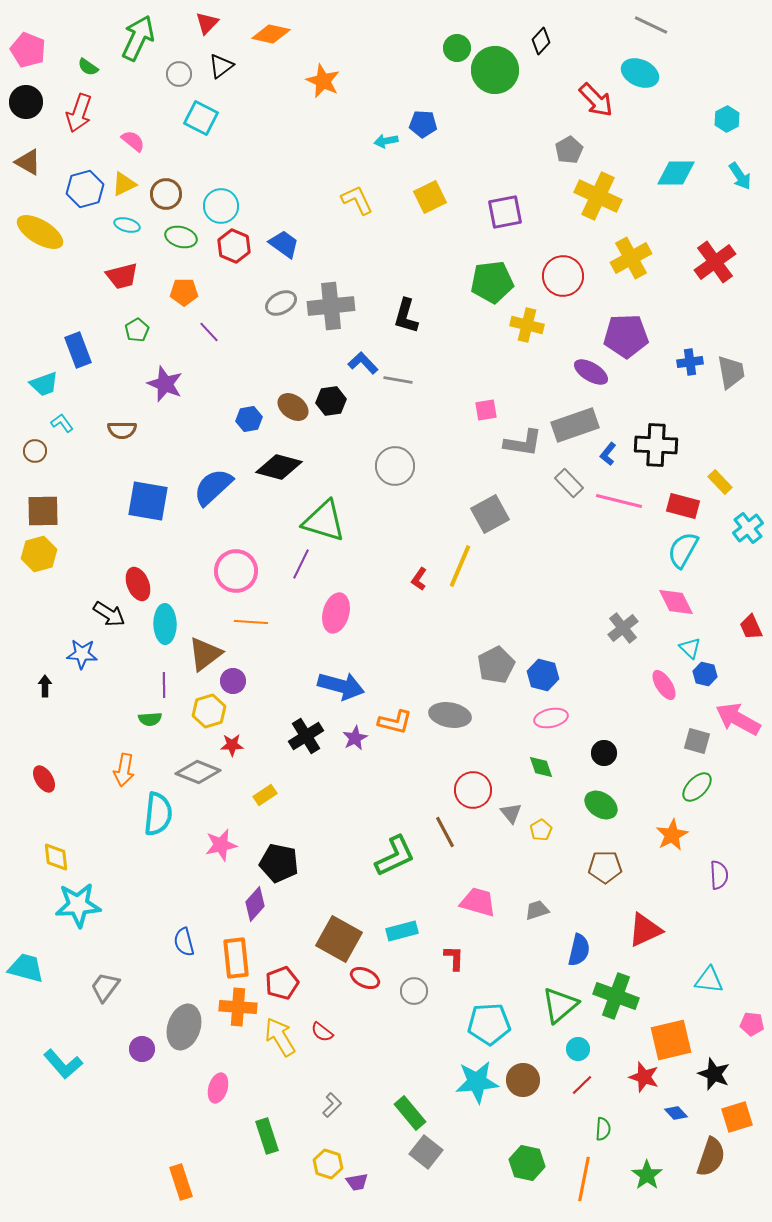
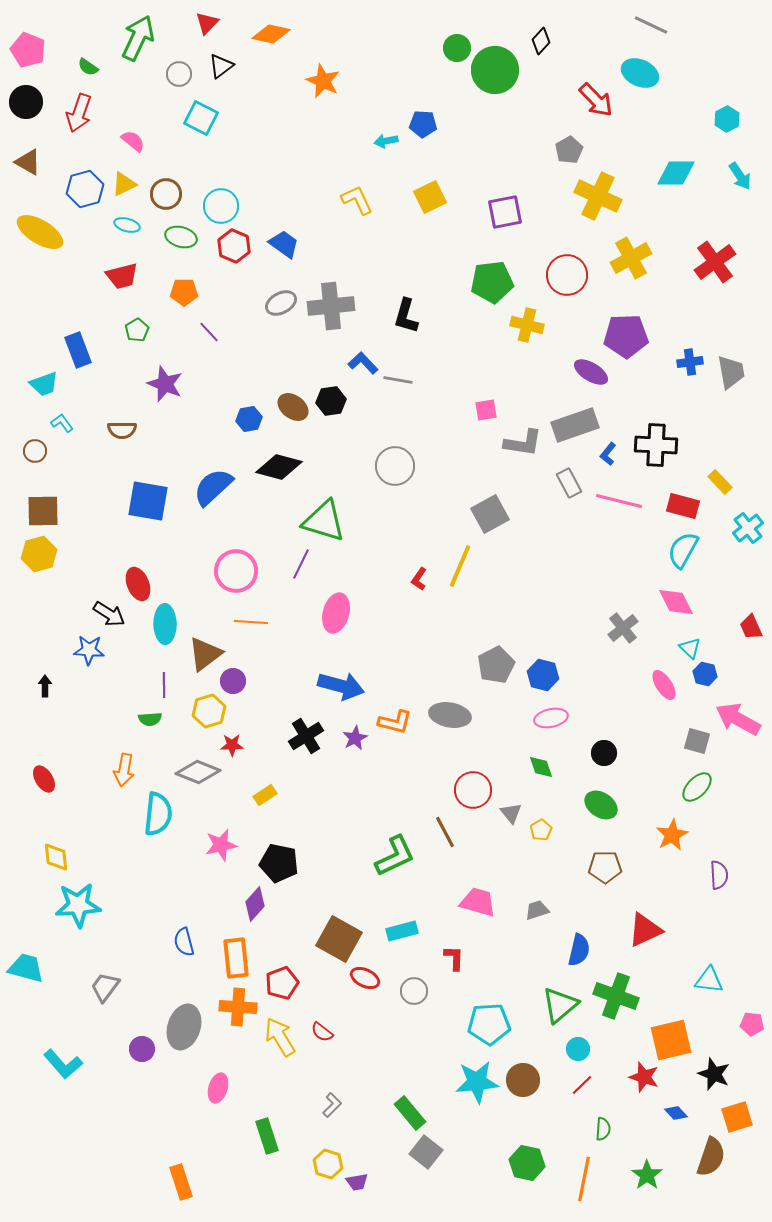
red circle at (563, 276): moved 4 px right, 1 px up
gray rectangle at (569, 483): rotated 16 degrees clockwise
blue star at (82, 654): moved 7 px right, 4 px up
